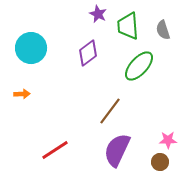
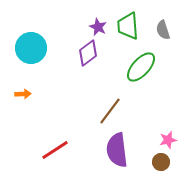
purple star: moved 13 px down
green ellipse: moved 2 px right, 1 px down
orange arrow: moved 1 px right
pink star: rotated 12 degrees counterclockwise
purple semicircle: rotated 32 degrees counterclockwise
brown circle: moved 1 px right
